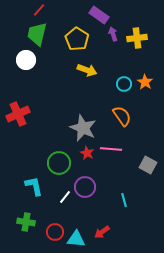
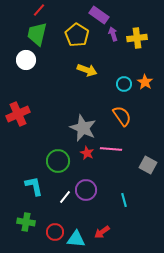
yellow pentagon: moved 4 px up
green circle: moved 1 px left, 2 px up
purple circle: moved 1 px right, 3 px down
